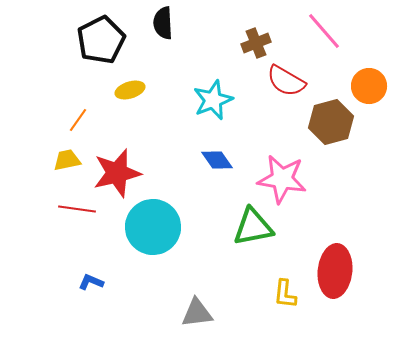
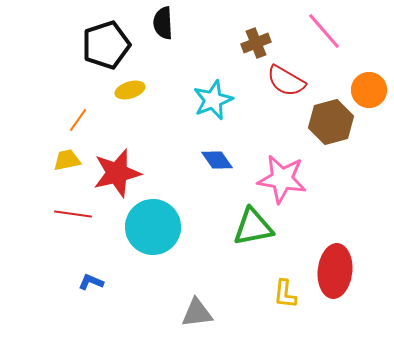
black pentagon: moved 5 px right, 5 px down; rotated 9 degrees clockwise
orange circle: moved 4 px down
red line: moved 4 px left, 5 px down
